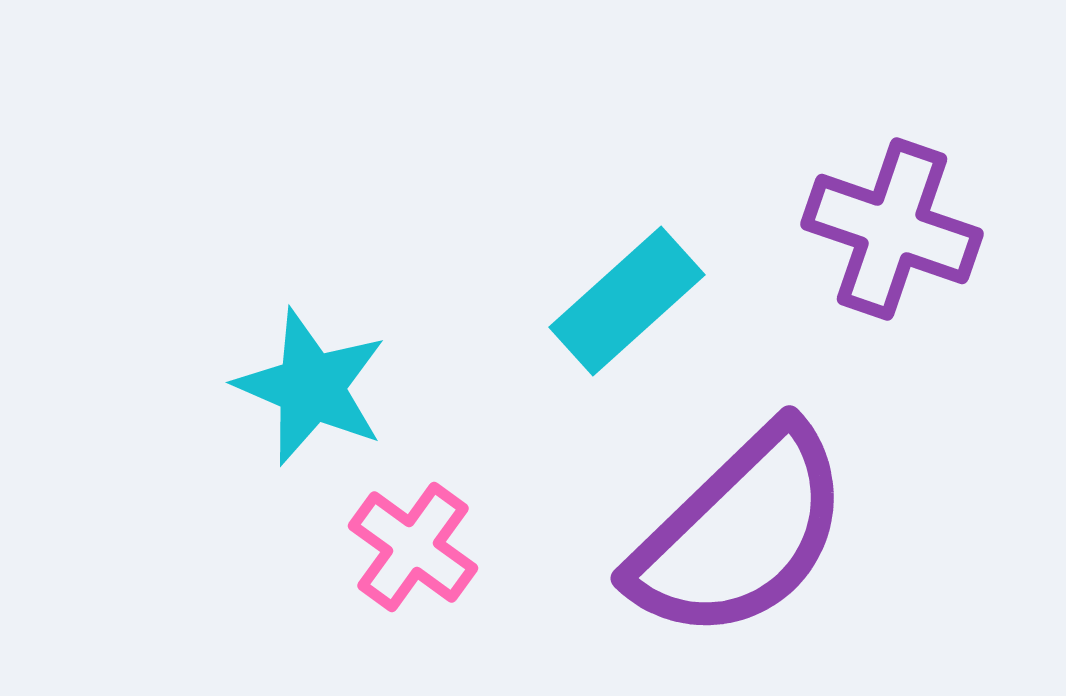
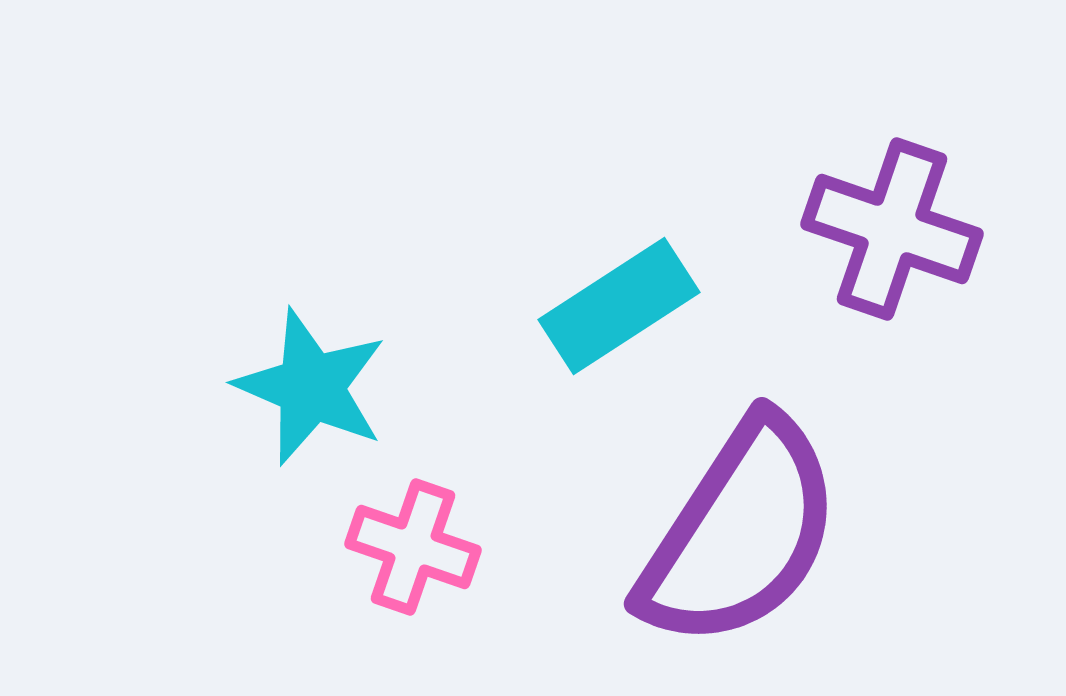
cyan rectangle: moved 8 px left, 5 px down; rotated 9 degrees clockwise
purple semicircle: rotated 13 degrees counterclockwise
pink cross: rotated 17 degrees counterclockwise
